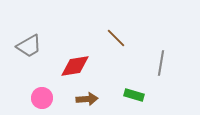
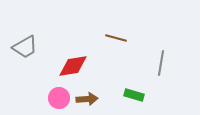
brown line: rotated 30 degrees counterclockwise
gray trapezoid: moved 4 px left, 1 px down
red diamond: moved 2 px left
pink circle: moved 17 px right
